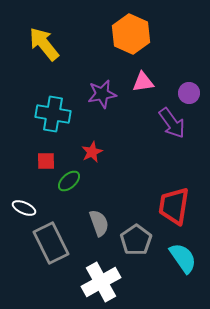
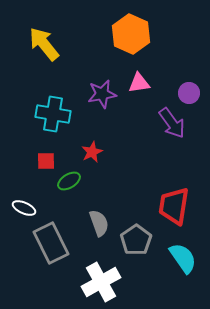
pink triangle: moved 4 px left, 1 px down
green ellipse: rotated 10 degrees clockwise
